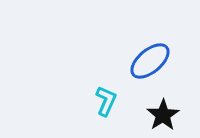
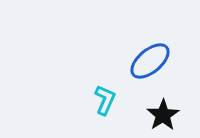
cyan L-shape: moved 1 px left, 1 px up
